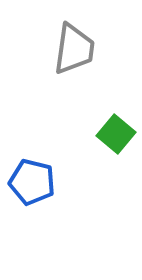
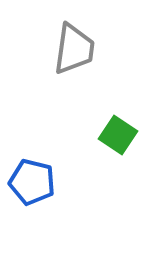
green square: moved 2 px right, 1 px down; rotated 6 degrees counterclockwise
